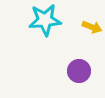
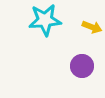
purple circle: moved 3 px right, 5 px up
